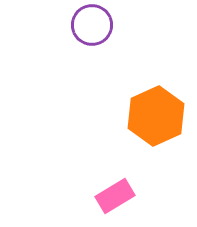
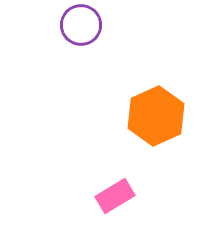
purple circle: moved 11 px left
